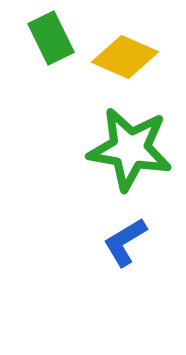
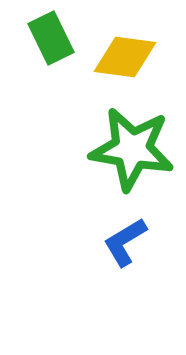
yellow diamond: rotated 16 degrees counterclockwise
green star: moved 2 px right
